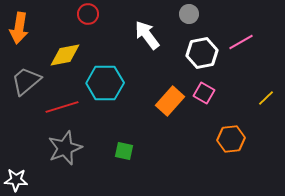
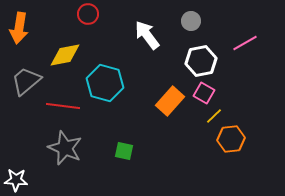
gray circle: moved 2 px right, 7 px down
pink line: moved 4 px right, 1 px down
white hexagon: moved 1 px left, 8 px down
cyan hexagon: rotated 15 degrees clockwise
yellow line: moved 52 px left, 18 px down
red line: moved 1 px right, 1 px up; rotated 24 degrees clockwise
gray star: rotated 28 degrees counterclockwise
